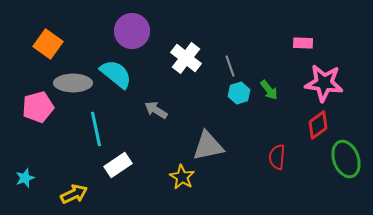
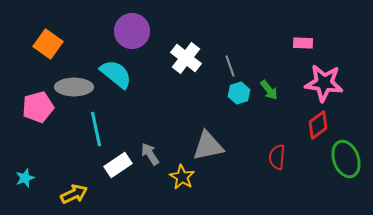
gray ellipse: moved 1 px right, 4 px down
gray arrow: moved 6 px left, 44 px down; rotated 25 degrees clockwise
